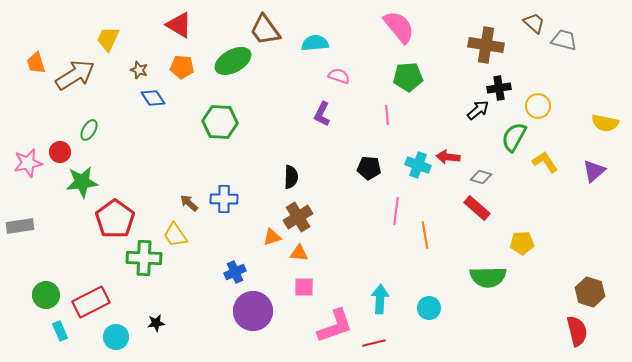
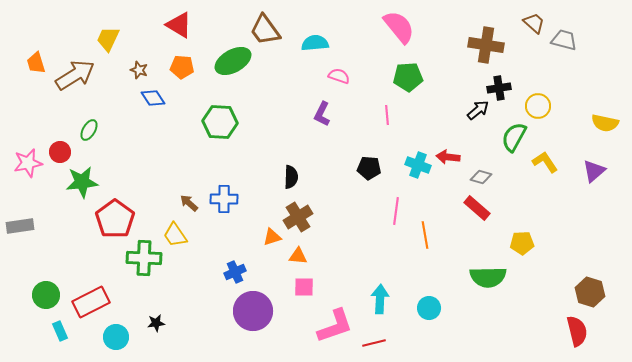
orange triangle at (299, 253): moved 1 px left, 3 px down
